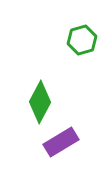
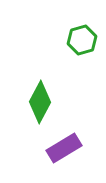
purple rectangle: moved 3 px right, 6 px down
